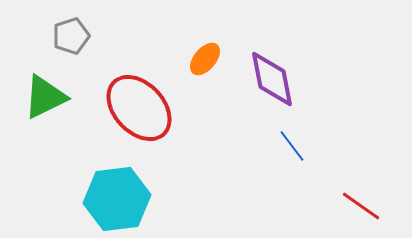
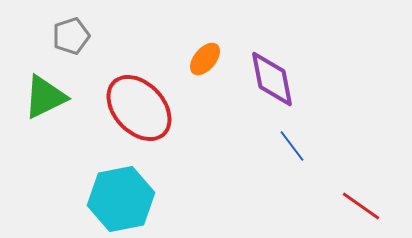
cyan hexagon: moved 4 px right; rotated 4 degrees counterclockwise
